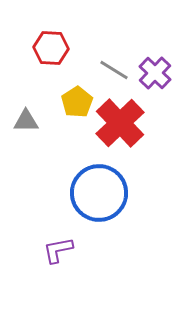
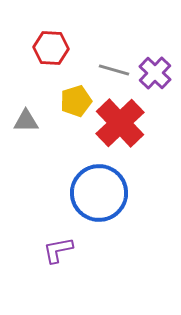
gray line: rotated 16 degrees counterclockwise
yellow pentagon: moved 1 px left, 1 px up; rotated 16 degrees clockwise
